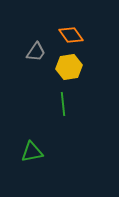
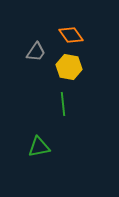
yellow hexagon: rotated 20 degrees clockwise
green triangle: moved 7 px right, 5 px up
